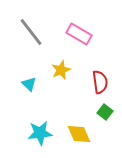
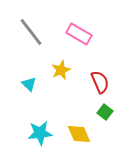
red semicircle: rotated 15 degrees counterclockwise
